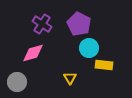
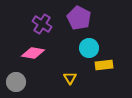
purple pentagon: moved 6 px up
pink diamond: rotated 25 degrees clockwise
yellow rectangle: rotated 12 degrees counterclockwise
gray circle: moved 1 px left
